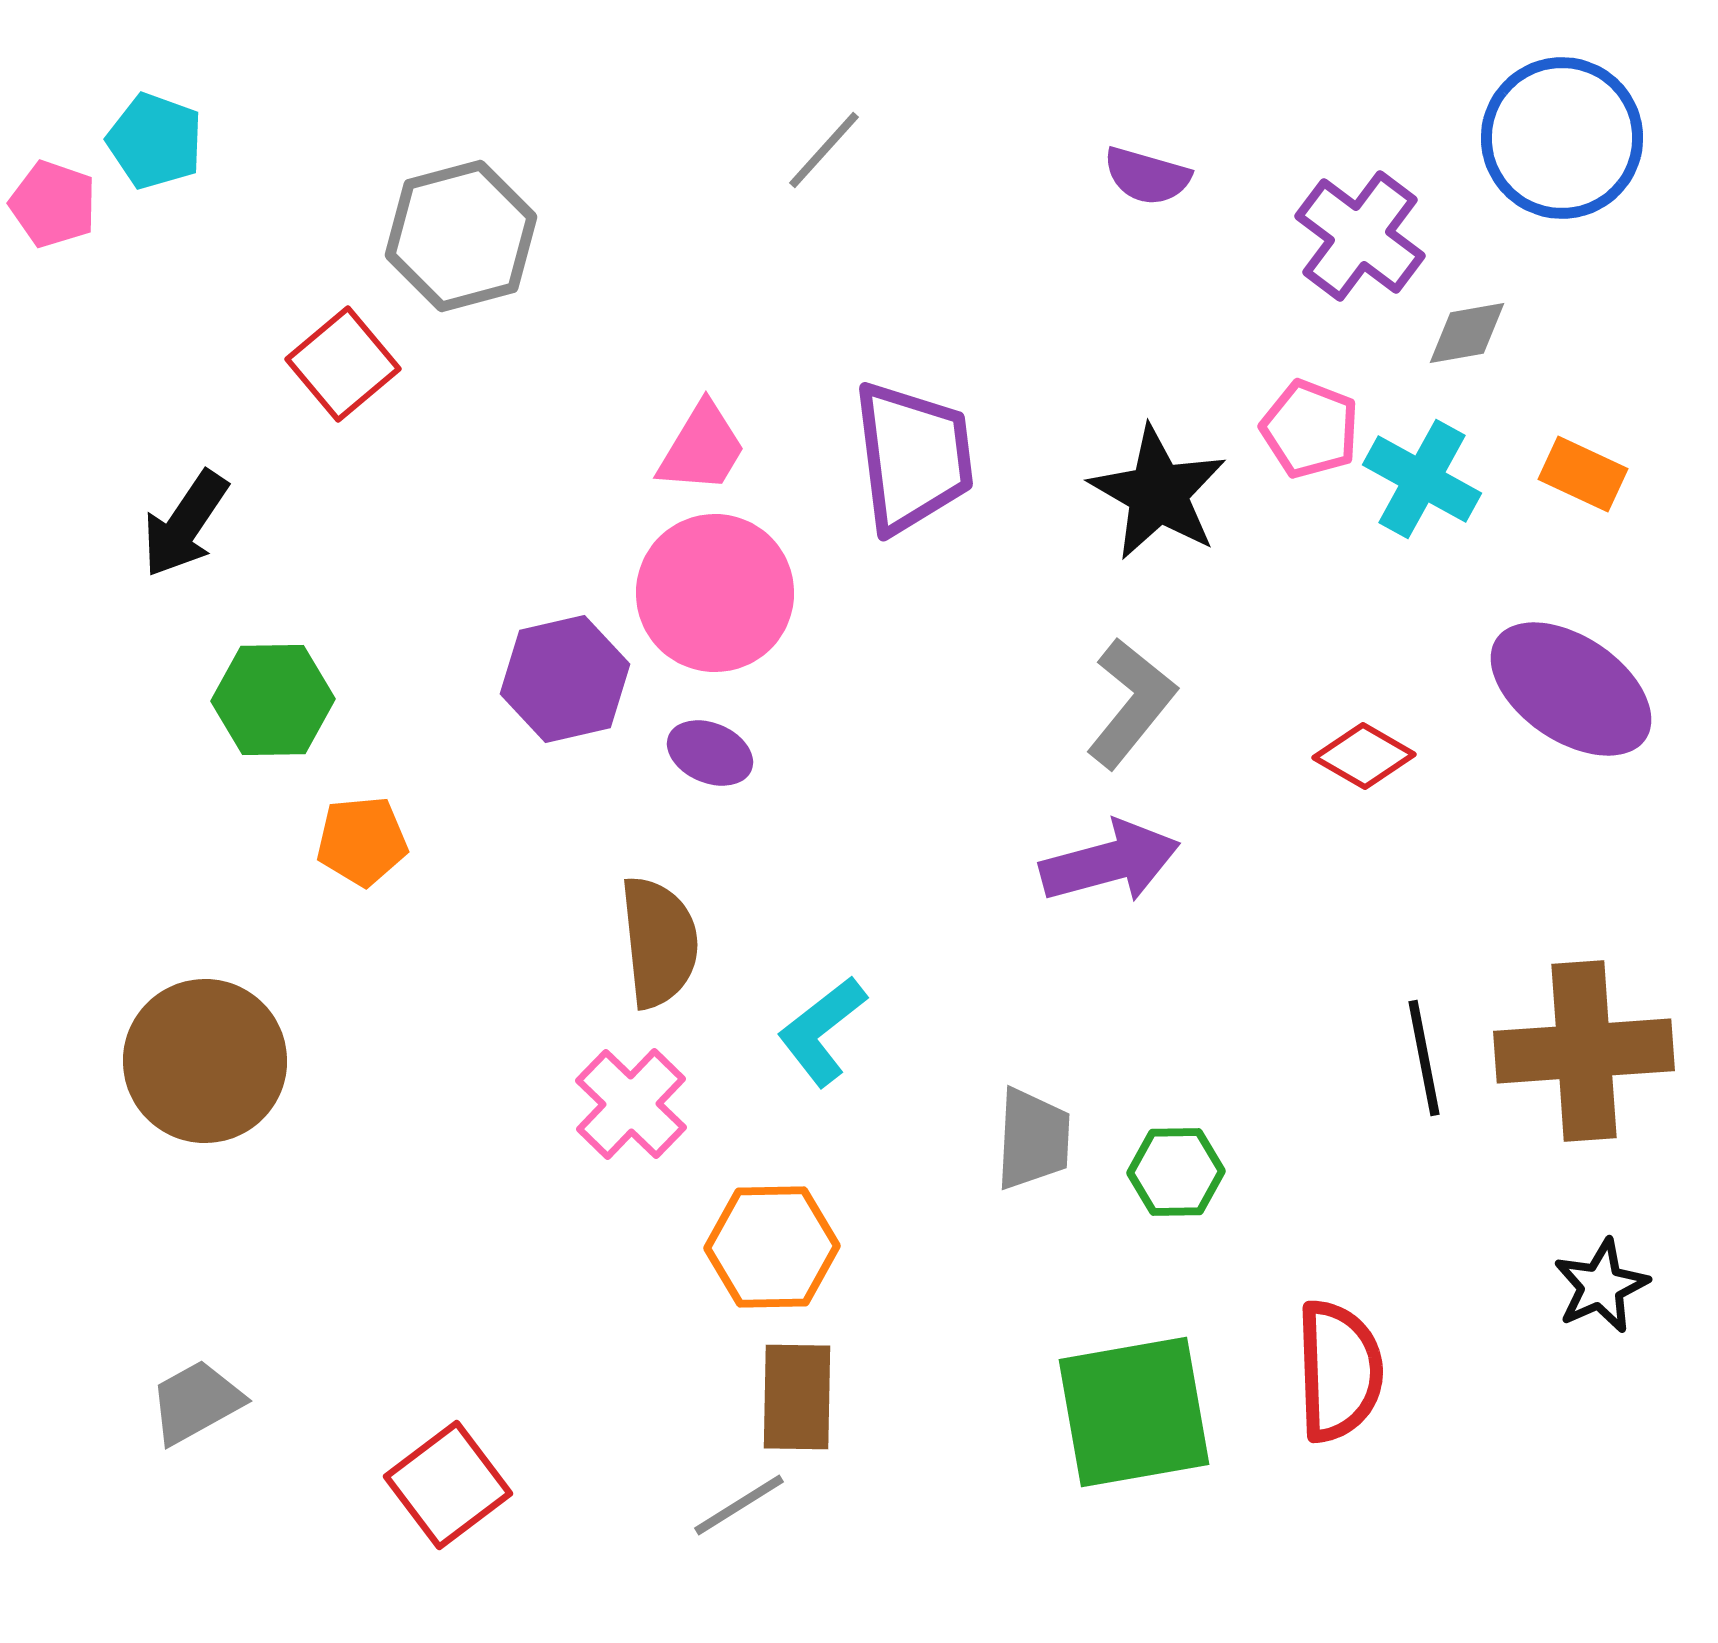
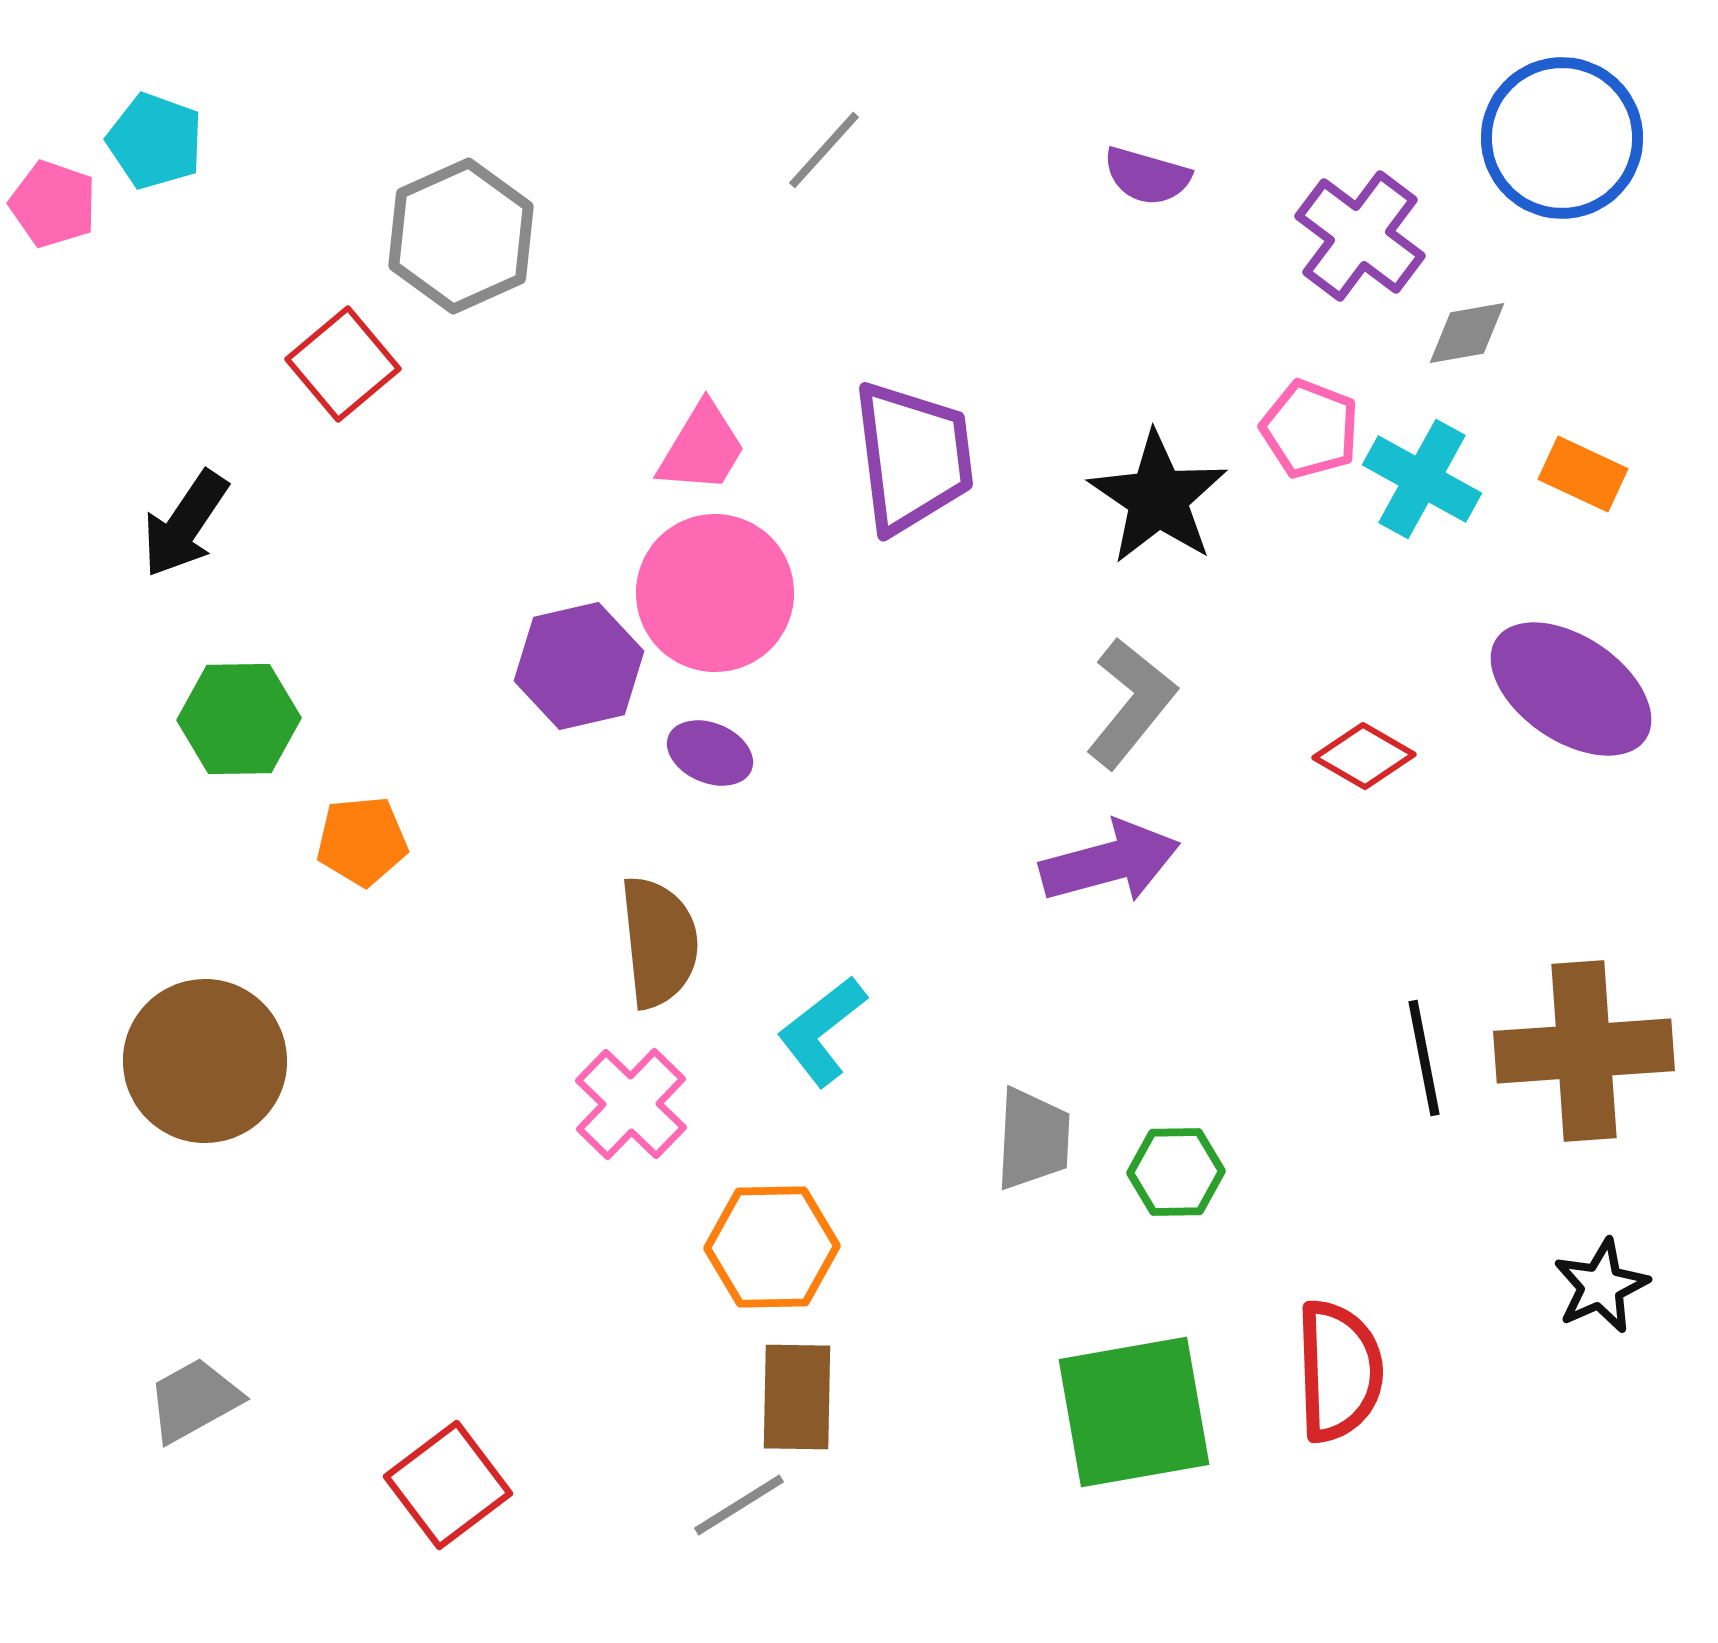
gray hexagon at (461, 236): rotated 9 degrees counterclockwise
black star at (1158, 493): moved 5 px down; rotated 4 degrees clockwise
purple hexagon at (565, 679): moved 14 px right, 13 px up
green hexagon at (273, 700): moved 34 px left, 19 px down
gray trapezoid at (196, 1402): moved 2 px left, 2 px up
